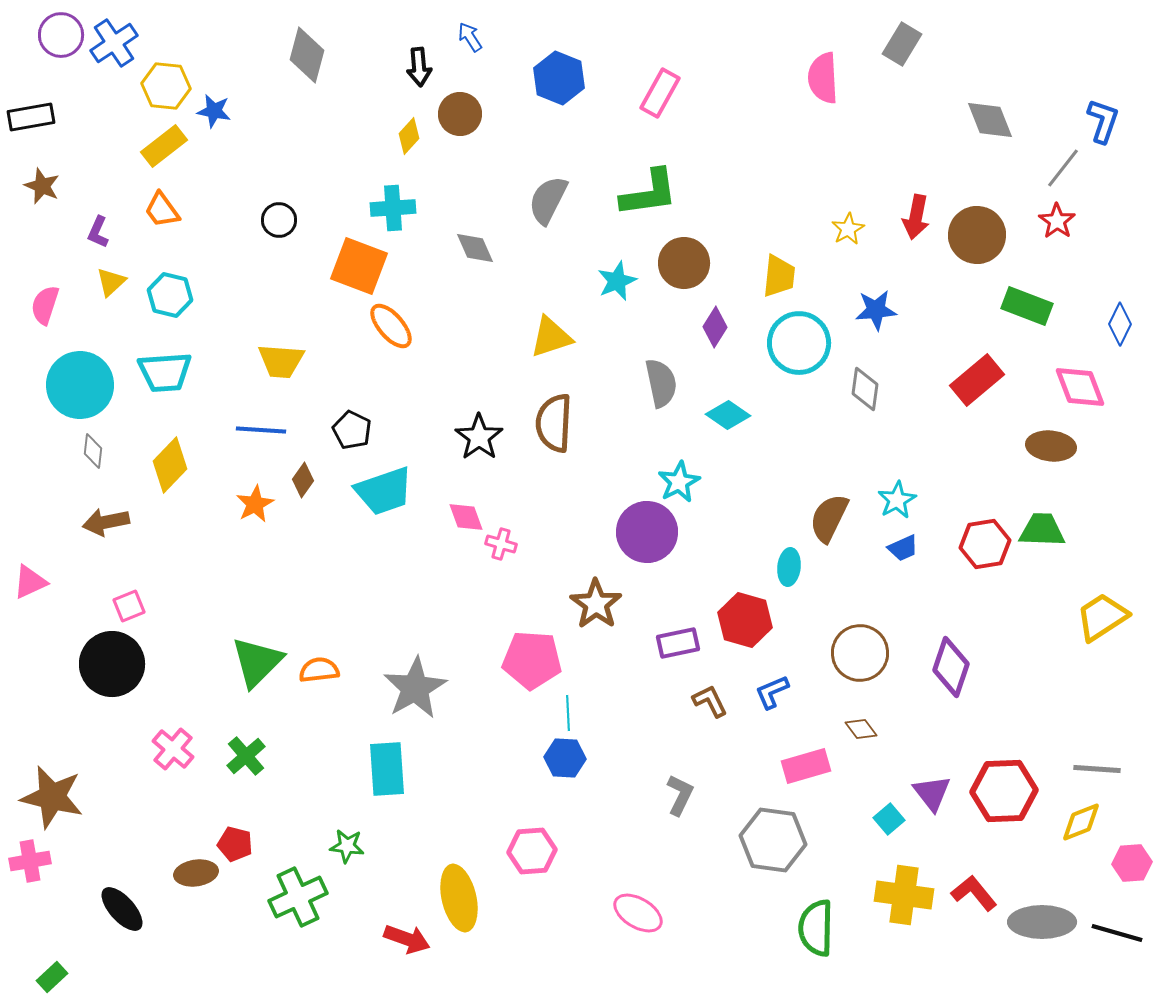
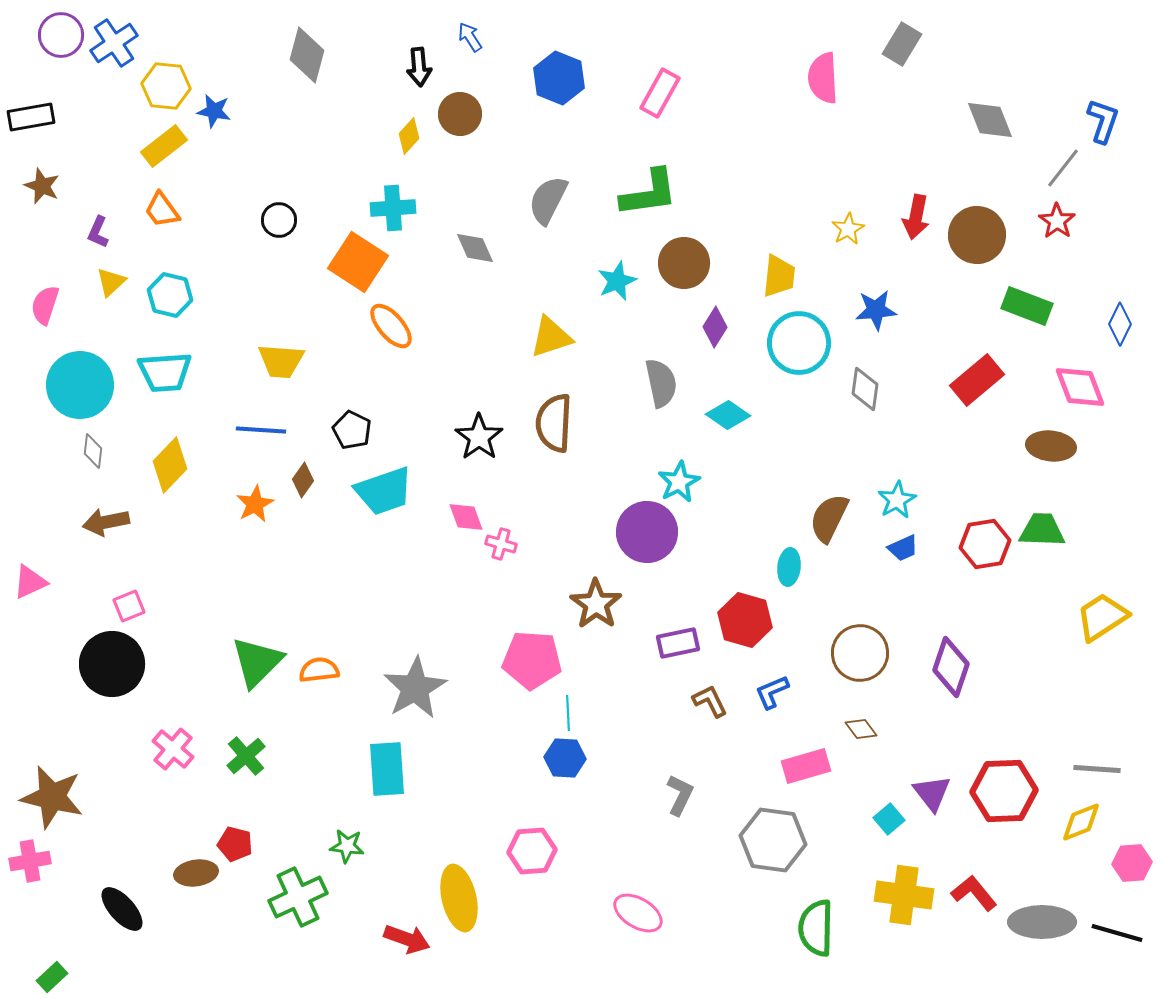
orange square at (359, 266): moved 1 px left, 4 px up; rotated 12 degrees clockwise
